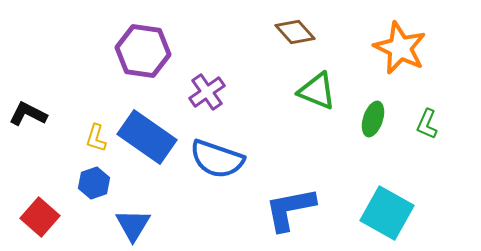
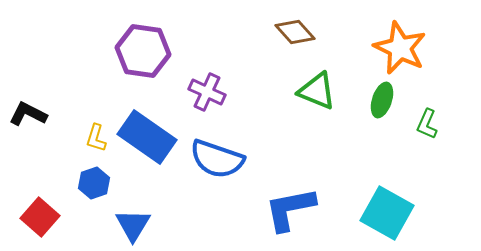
purple cross: rotated 30 degrees counterclockwise
green ellipse: moved 9 px right, 19 px up
